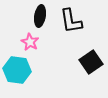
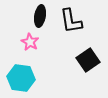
black square: moved 3 px left, 2 px up
cyan hexagon: moved 4 px right, 8 px down
